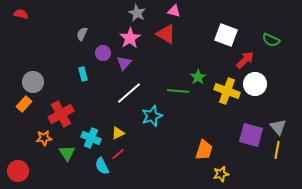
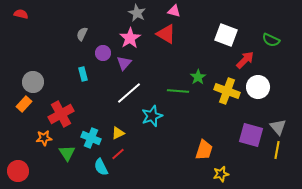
white circle: moved 3 px right, 3 px down
cyan semicircle: moved 1 px left, 1 px down
